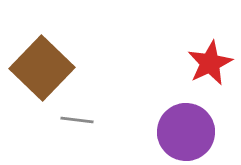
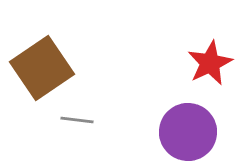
brown square: rotated 12 degrees clockwise
purple circle: moved 2 px right
